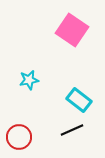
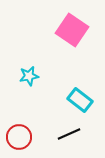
cyan star: moved 4 px up
cyan rectangle: moved 1 px right
black line: moved 3 px left, 4 px down
